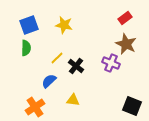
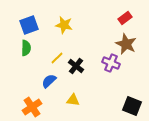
orange cross: moved 3 px left
